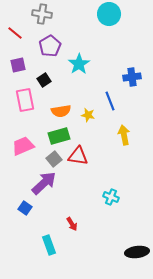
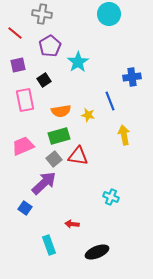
cyan star: moved 1 px left, 2 px up
red arrow: rotated 128 degrees clockwise
black ellipse: moved 40 px left; rotated 15 degrees counterclockwise
